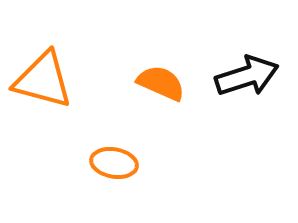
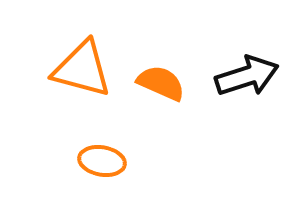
orange triangle: moved 39 px right, 11 px up
orange ellipse: moved 12 px left, 2 px up
